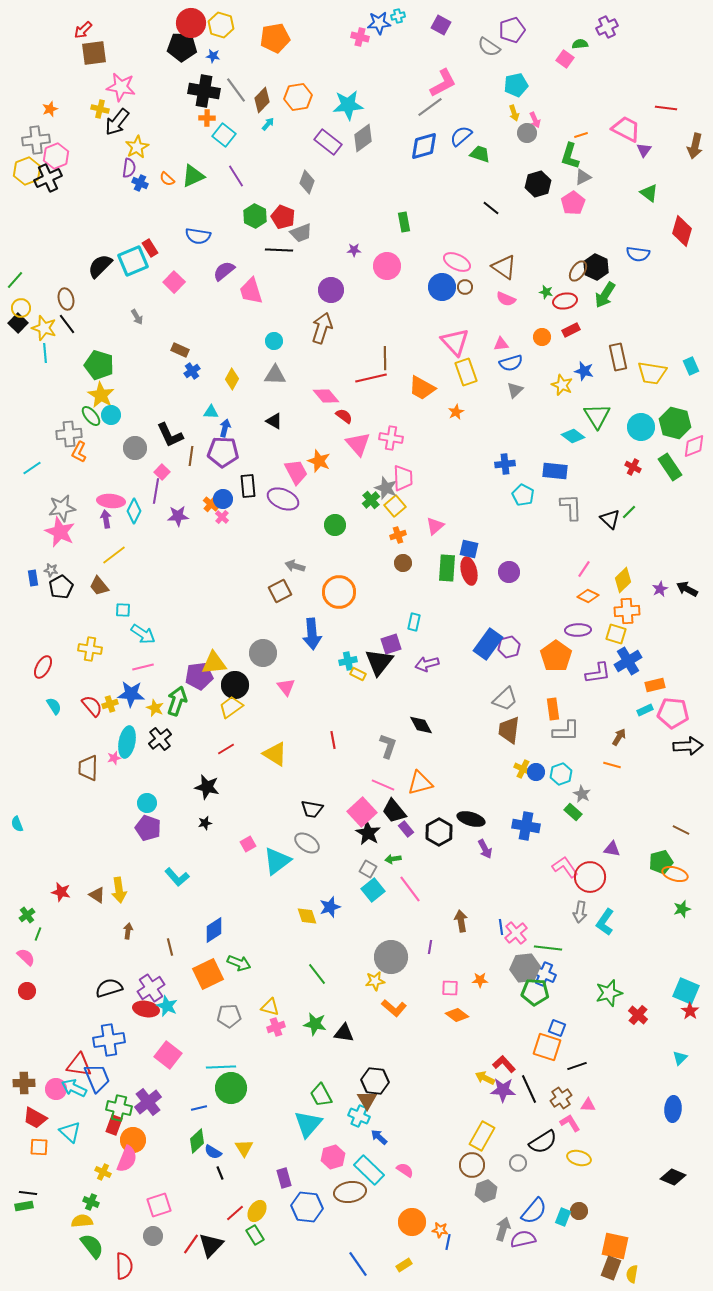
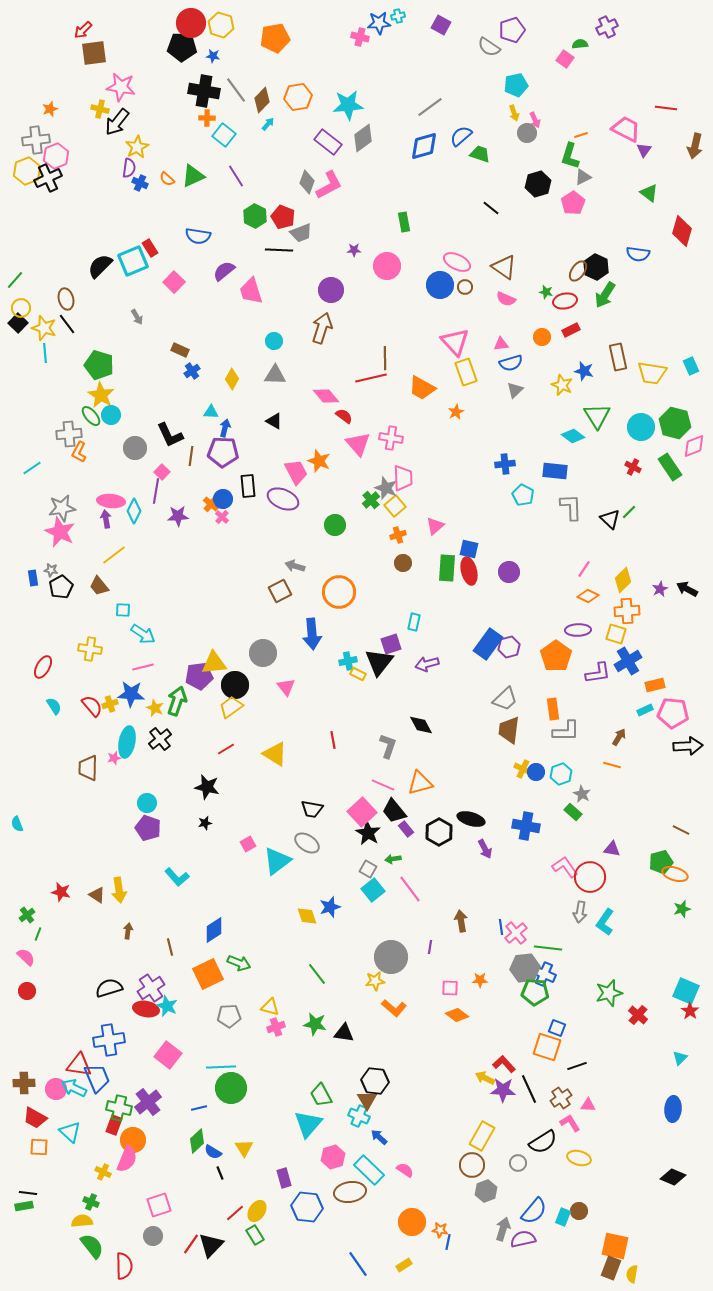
pink L-shape at (443, 83): moved 114 px left, 102 px down
blue circle at (442, 287): moved 2 px left, 2 px up
